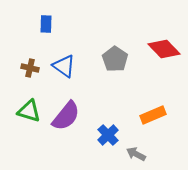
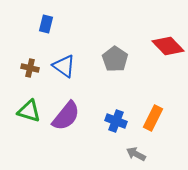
blue rectangle: rotated 12 degrees clockwise
red diamond: moved 4 px right, 3 px up
orange rectangle: moved 3 px down; rotated 40 degrees counterclockwise
blue cross: moved 8 px right, 14 px up; rotated 25 degrees counterclockwise
